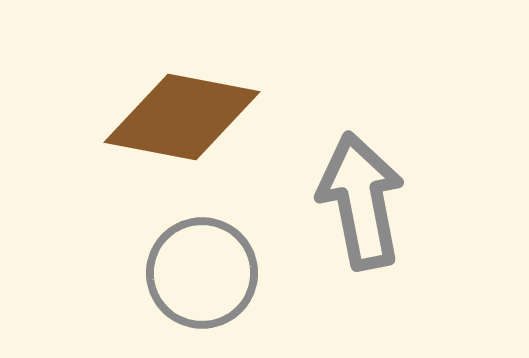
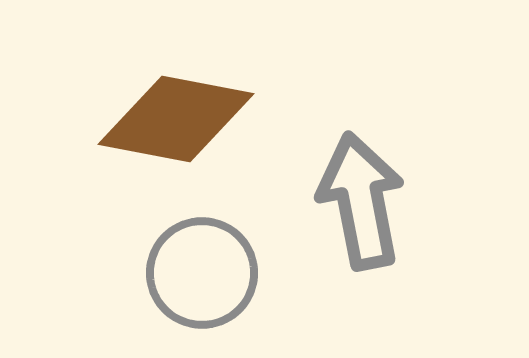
brown diamond: moved 6 px left, 2 px down
